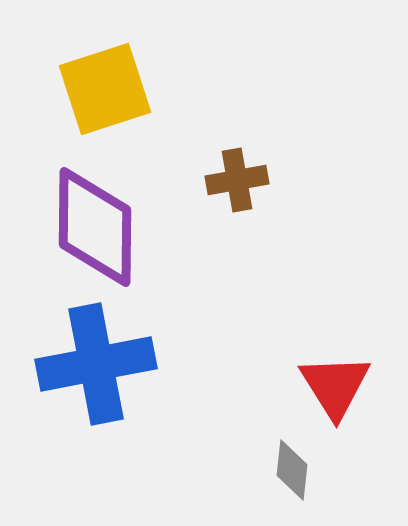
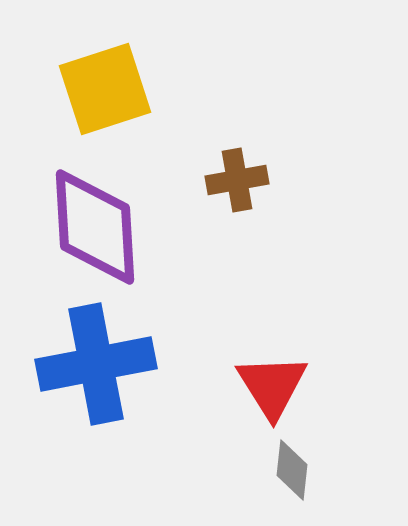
purple diamond: rotated 4 degrees counterclockwise
red triangle: moved 63 px left
